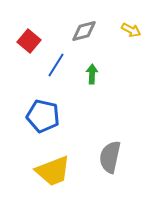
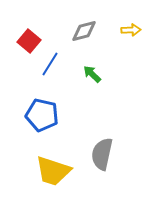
yellow arrow: rotated 30 degrees counterclockwise
blue line: moved 6 px left, 1 px up
green arrow: rotated 48 degrees counterclockwise
blue pentagon: moved 1 px left, 1 px up
gray semicircle: moved 8 px left, 3 px up
yellow trapezoid: rotated 39 degrees clockwise
